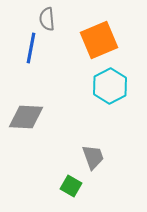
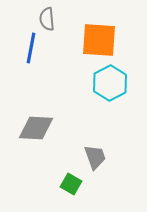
orange square: rotated 27 degrees clockwise
cyan hexagon: moved 3 px up
gray diamond: moved 10 px right, 11 px down
gray trapezoid: moved 2 px right
green square: moved 2 px up
